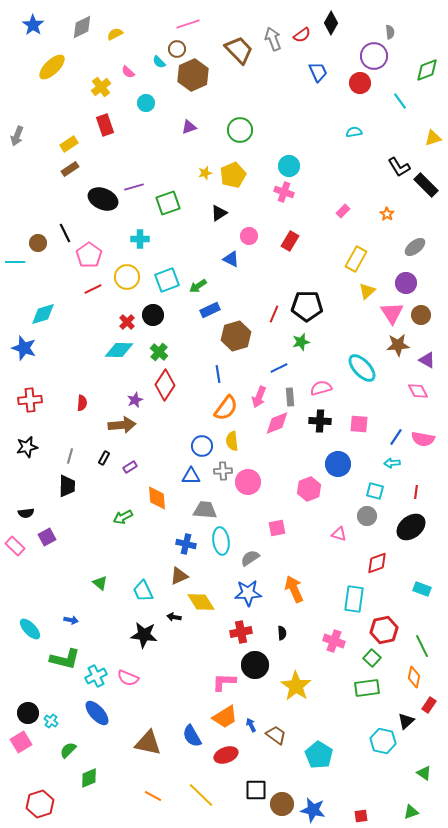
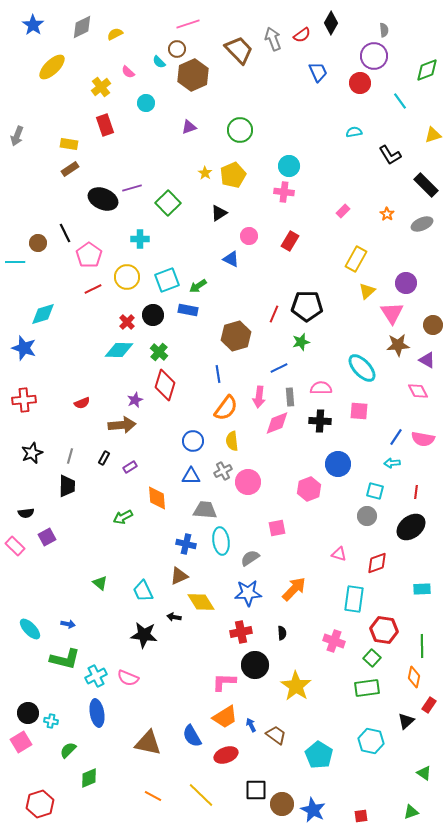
gray semicircle at (390, 32): moved 6 px left, 2 px up
yellow triangle at (433, 138): moved 3 px up
yellow rectangle at (69, 144): rotated 42 degrees clockwise
black L-shape at (399, 167): moved 9 px left, 12 px up
yellow star at (205, 173): rotated 24 degrees counterclockwise
purple line at (134, 187): moved 2 px left, 1 px down
pink cross at (284, 192): rotated 12 degrees counterclockwise
green square at (168, 203): rotated 25 degrees counterclockwise
gray ellipse at (415, 247): moved 7 px right, 23 px up; rotated 15 degrees clockwise
blue rectangle at (210, 310): moved 22 px left; rotated 36 degrees clockwise
brown circle at (421, 315): moved 12 px right, 10 px down
red diamond at (165, 385): rotated 16 degrees counterclockwise
pink semicircle at (321, 388): rotated 15 degrees clockwise
pink arrow at (259, 397): rotated 15 degrees counterclockwise
red cross at (30, 400): moved 6 px left
red semicircle at (82, 403): rotated 63 degrees clockwise
pink square at (359, 424): moved 13 px up
blue circle at (202, 446): moved 9 px left, 5 px up
black star at (27, 447): moved 5 px right, 6 px down; rotated 10 degrees counterclockwise
gray cross at (223, 471): rotated 24 degrees counterclockwise
pink triangle at (339, 534): moved 20 px down
orange arrow at (294, 589): rotated 68 degrees clockwise
cyan rectangle at (422, 589): rotated 24 degrees counterclockwise
blue arrow at (71, 620): moved 3 px left, 4 px down
red hexagon at (384, 630): rotated 20 degrees clockwise
green line at (422, 646): rotated 25 degrees clockwise
blue ellipse at (97, 713): rotated 32 degrees clockwise
cyan cross at (51, 721): rotated 24 degrees counterclockwise
cyan hexagon at (383, 741): moved 12 px left
blue star at (313, 810): rotated 15 degrees clockwise
